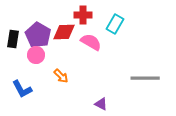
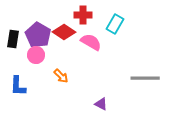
red diamond: rotated 35 degrees clockwise
blue L-shape: moved 4 px left, 3 px up; rotated 30 degrees clockwise
